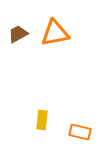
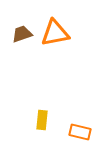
brown trapezoid: moved 4 px right; rotated 10 degrees clockwise
